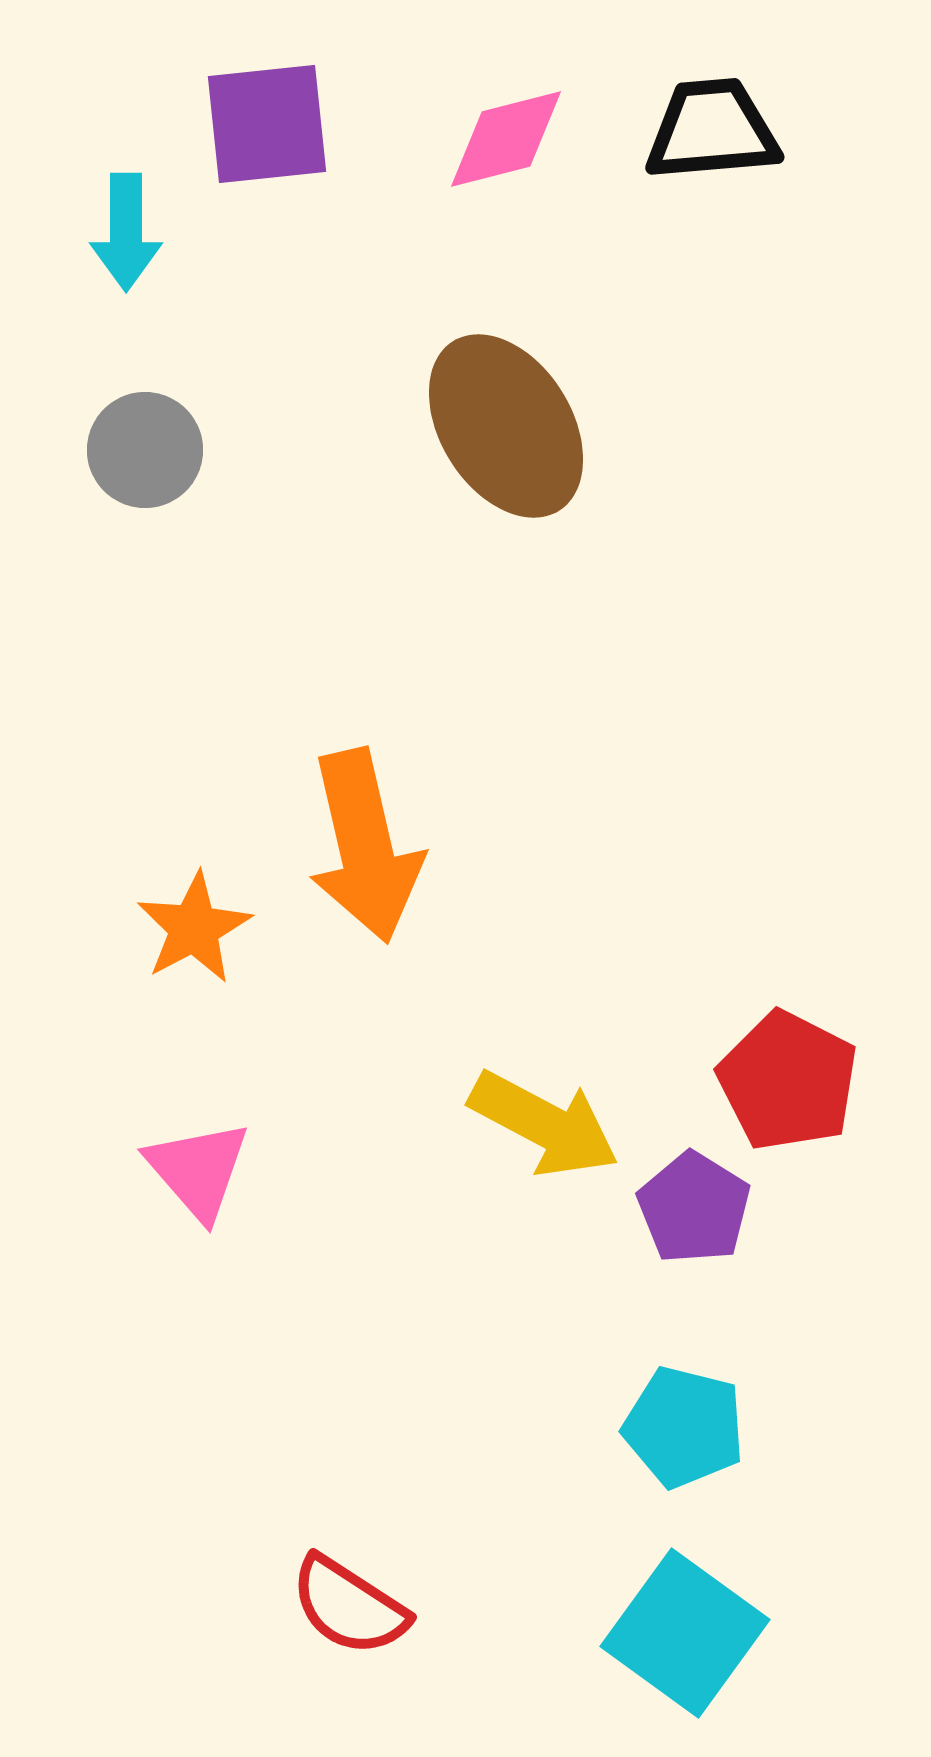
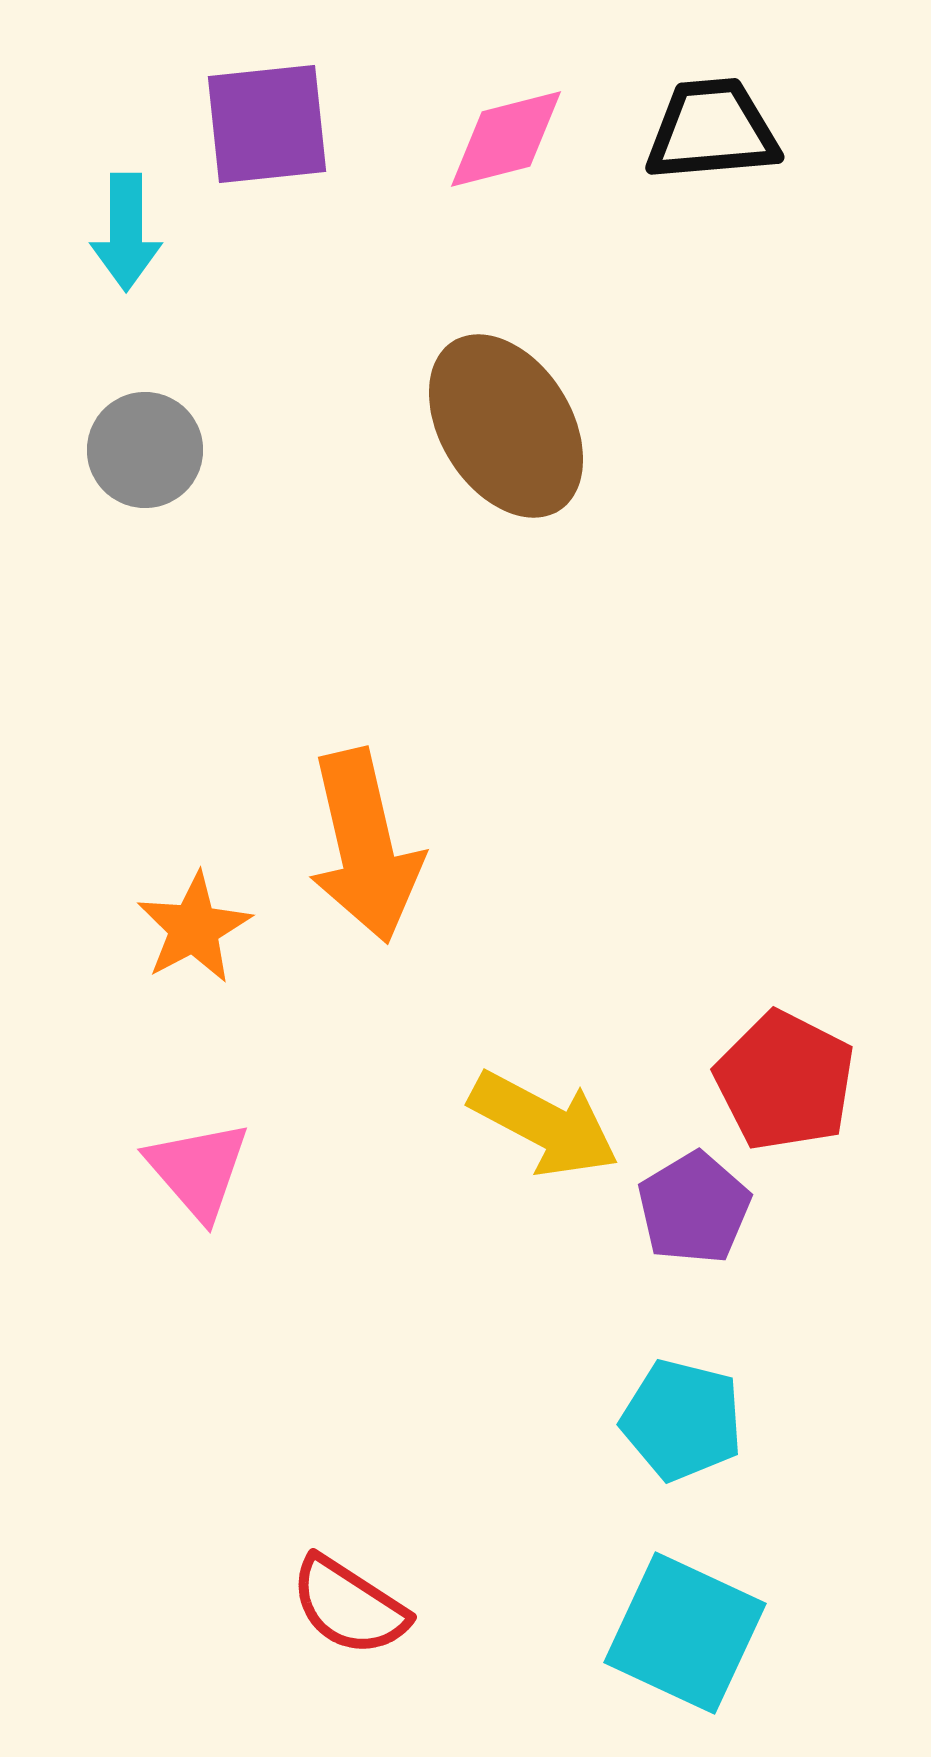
red pentagon: moved 3 px left
purple pentagon: rotated 9 degrees clockwise
cyan pentagon: moved 2 px left, 7 px up
cyan square: rotated 11 degrees counterclockwise
